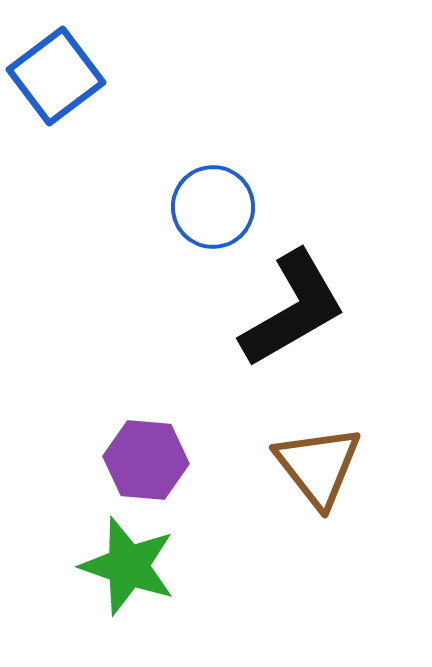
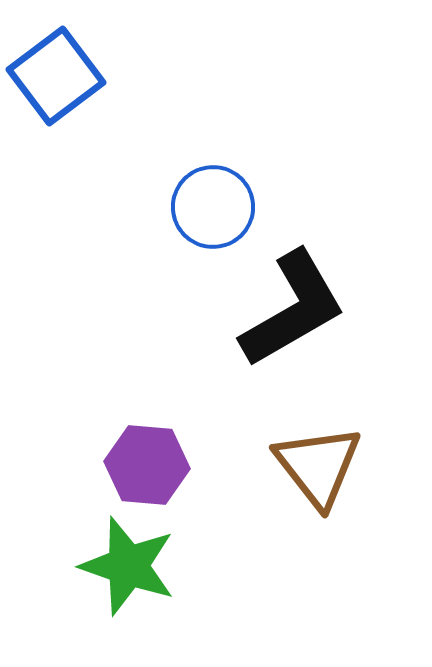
purple hexagon: moved 1 px right, 5 px down
